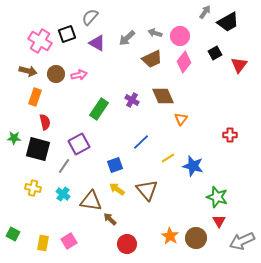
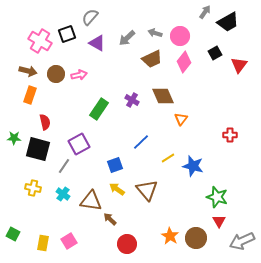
orange rectangle at (35, 97): moved 5 px left, 2 px up
